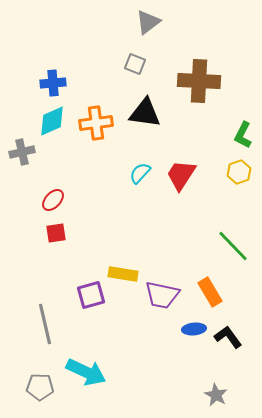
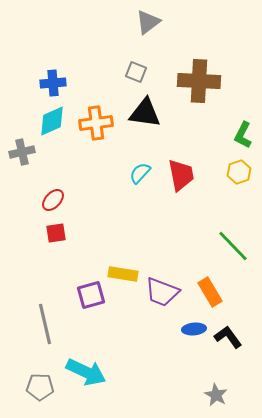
gray square: moved 1 px right, 8 px down
red trapezoid: rotated 136 degrees clockwise
purple trapezoid: moved 3 px up; rotated 9 degrees clockwise
